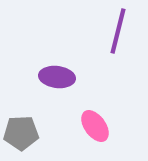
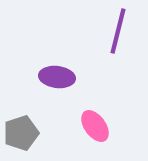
gray pentagon: rotated 16 degrees counterclockwise
